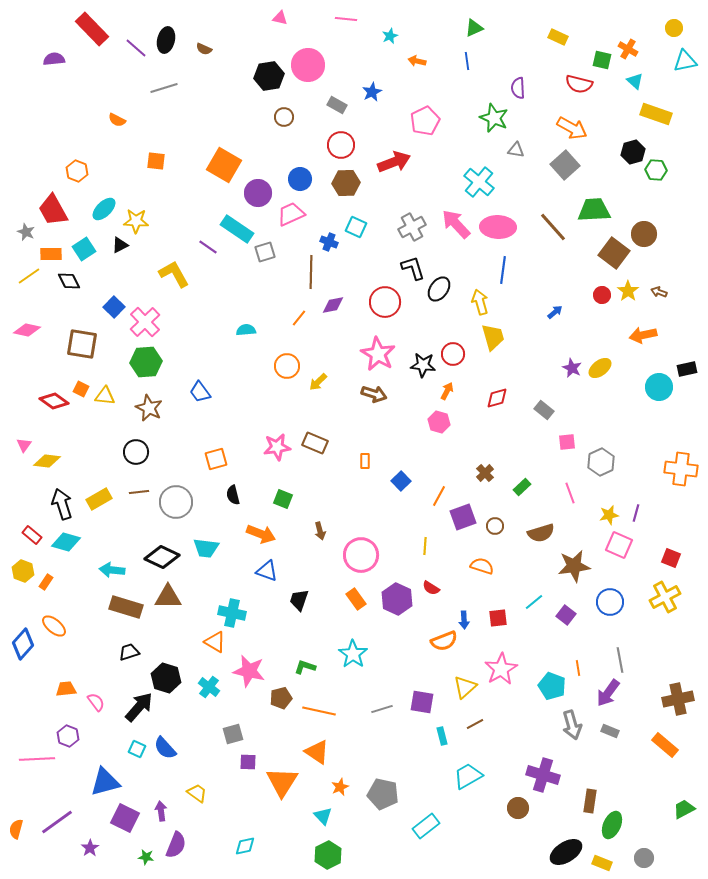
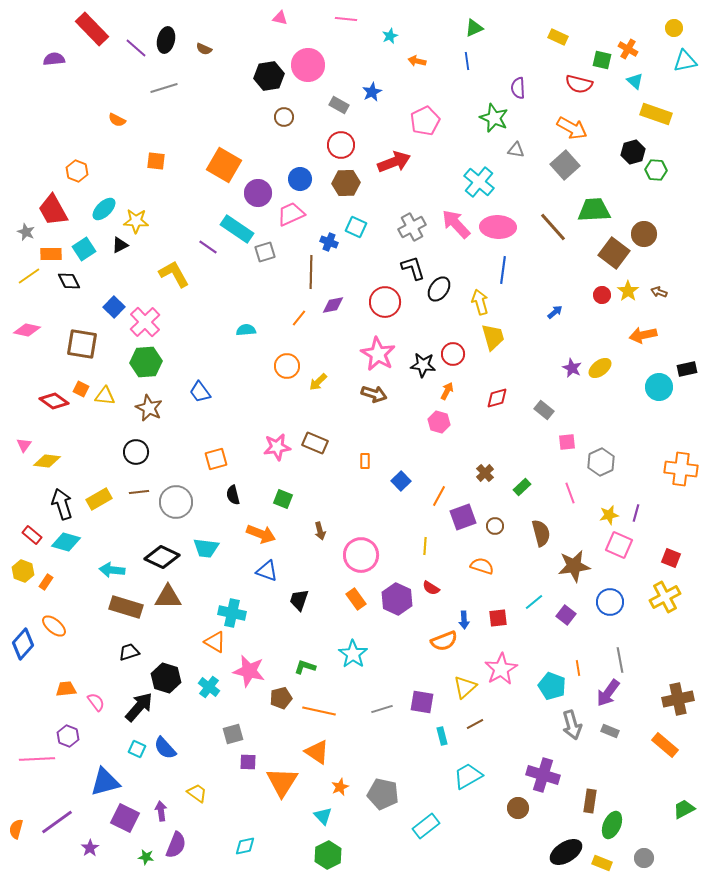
gray rectangle at (337, 105): moved 2 px right
brown semicircle at (541, 533): rotated 88 degrees counterclockwise
